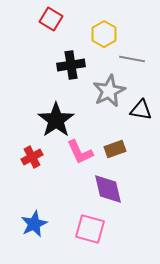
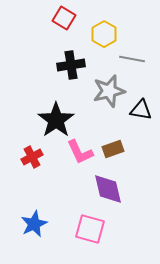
red square: moved 13 px right, 1 px up
gray star: rotated 12 degrees clockwise
brown rectangle: moved 2 px left
